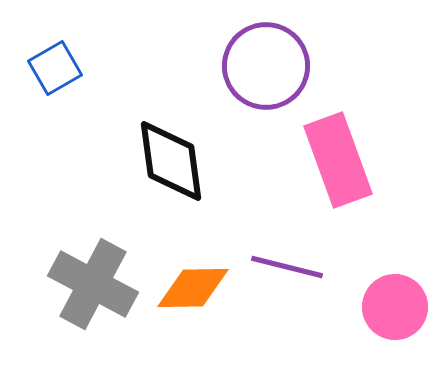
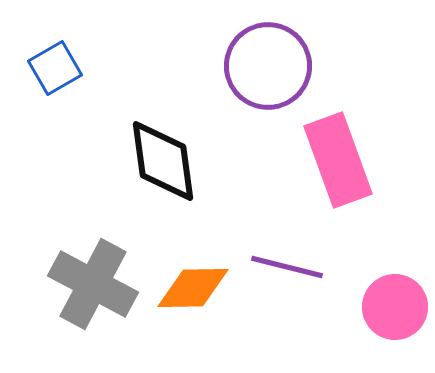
purple circle: moved 2 px right
black diamond: moved 8 px left
